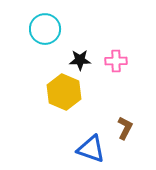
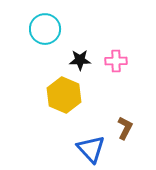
yellow hexagon: moved 3 px down
blue triangle: rotated 28 degrees clockwise
